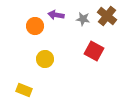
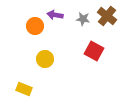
purple arrow: moved 1 px left
yellow rectangle: moved 1 px up
